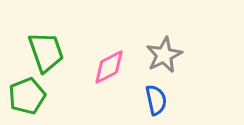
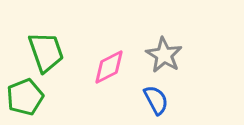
gray star: rotated 15 degrees counterclockwise
green pentagon: moved 2 px left, 1 px down
blue semicircle: rotated 16 degrees counterclockwise
